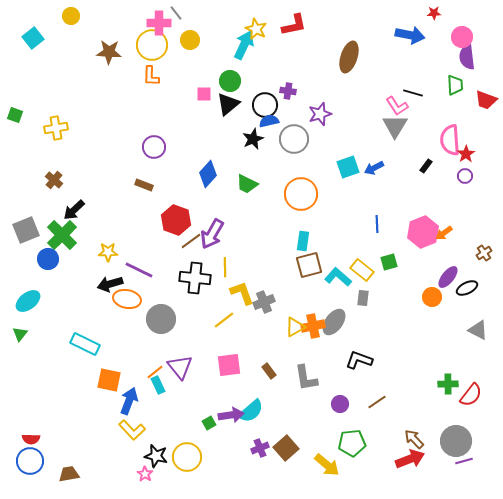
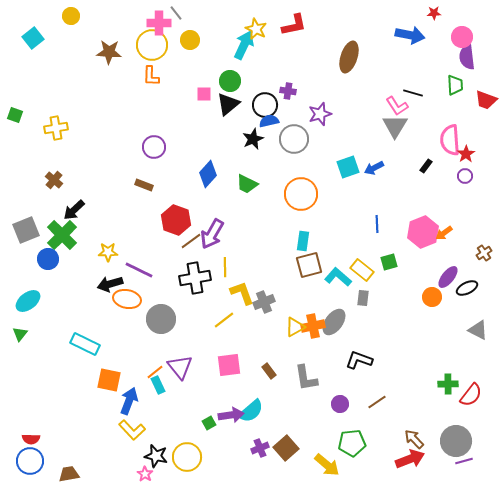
black cross at (195, 278): rotated 16 degrees counterclockwise
